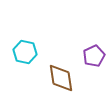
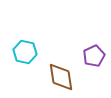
brown diamond: moved 1 px up
